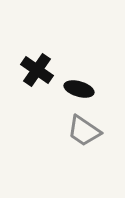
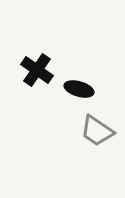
gray trapezoid: moved 13 px right
